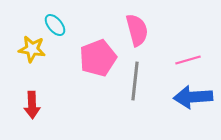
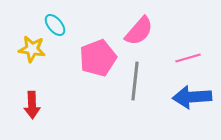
pink semicircle: moved 2 px right, 1 px down; rotated 56 degrees clockwise
pink line: moved 2 px up
blue arrow: moved 1 px left
